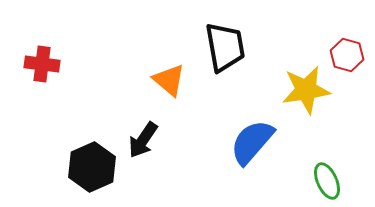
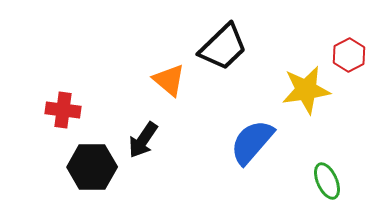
black trapezoid: moved 2 px left; rotated 56 degrees clockwise
red hexagon: moved 2 px right; rotated 16 degrees clockwise
red cross: moved 21 px right, 46 px down
black hexagon: rotated 24 degrees clockwise
